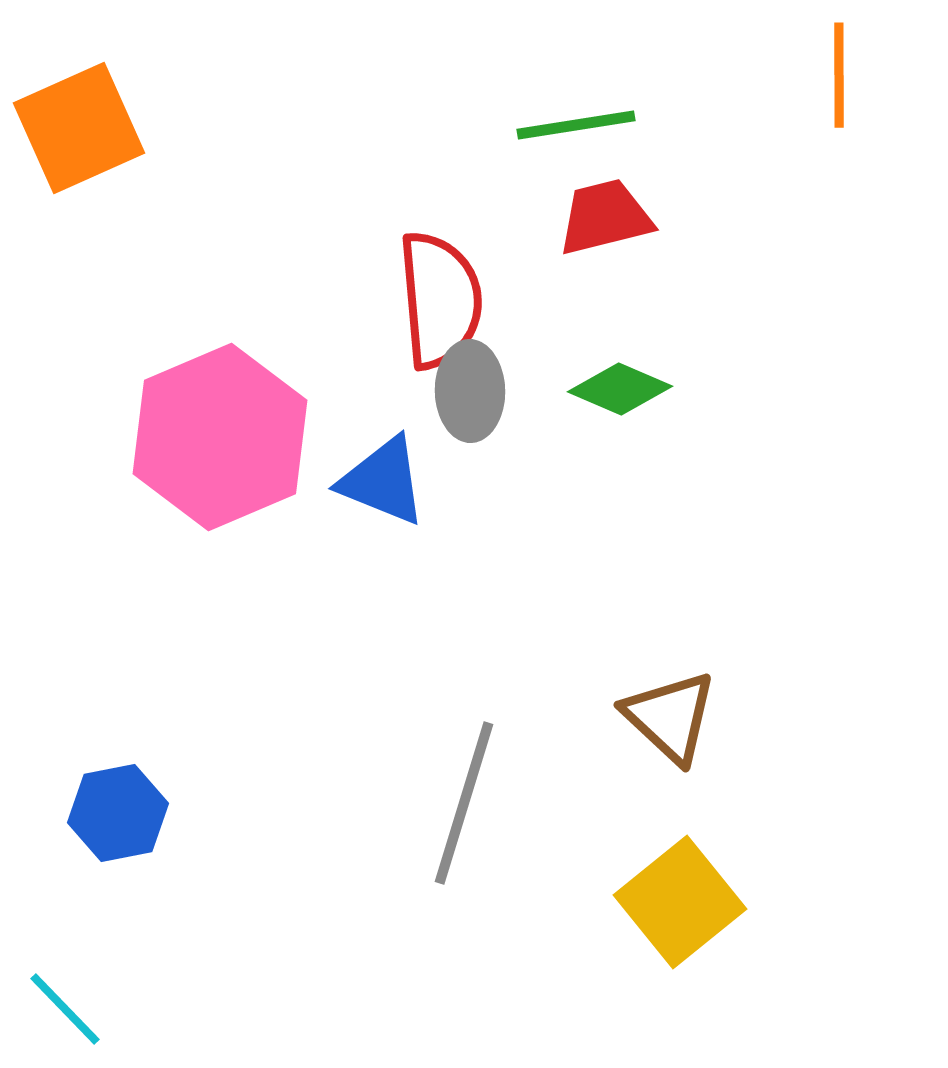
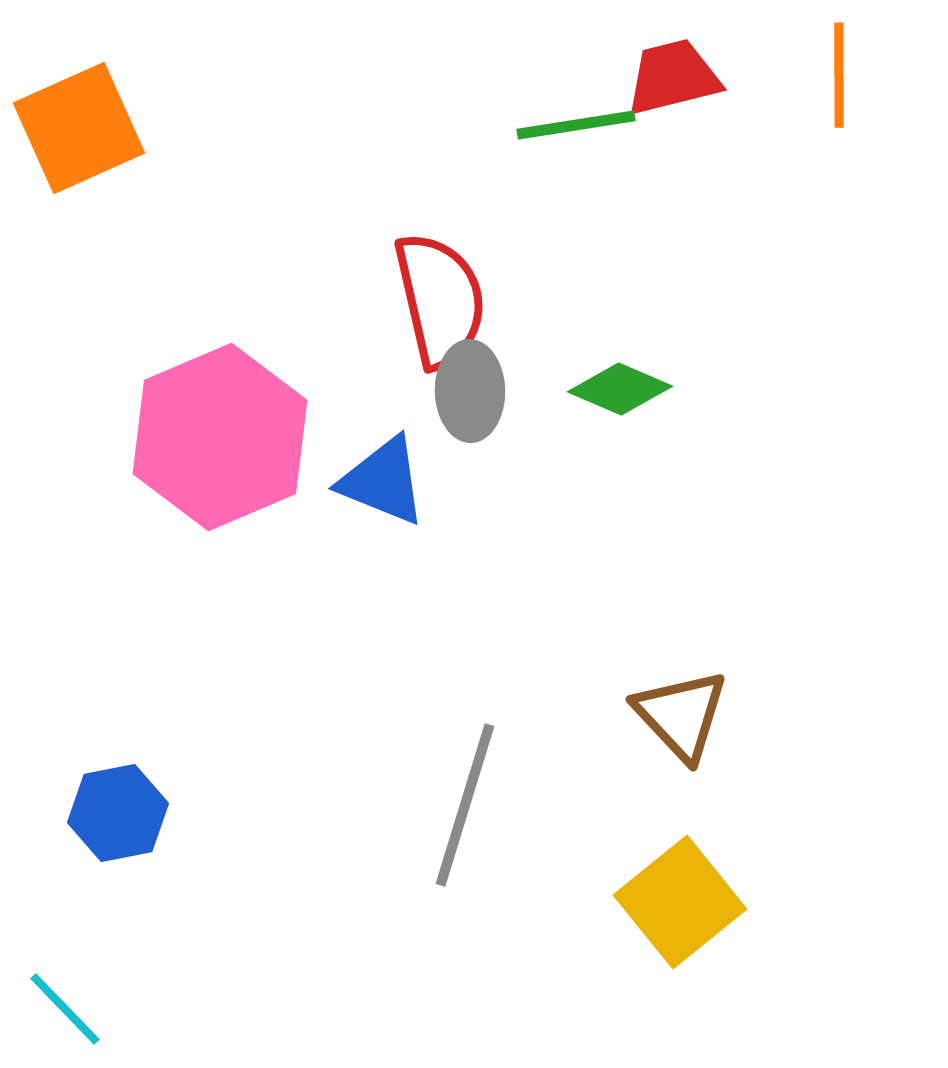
red trapezoid: moved 68 px right, 140 px up
red semicircle: rotated 8 degrees counterclockwise
brown triangle: moved 11 px right, 2 px up; rotated 4 degrees clockwise
gray line: moved 1 px right, 2 px down
